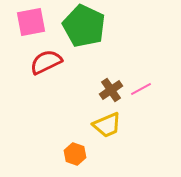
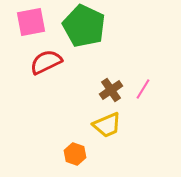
pink line: moved 2 px right; rotated 30 degrees counterclockwise
